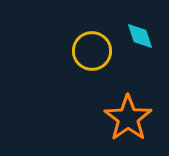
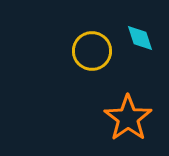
cyan diamond: moved 2 px down
